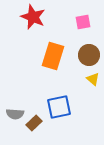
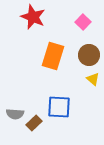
pink square: rotated 35 degrees counterclockwise
blue square: rotated 15 degrees clockwise
